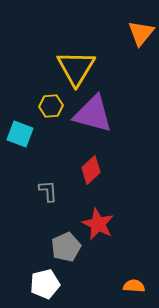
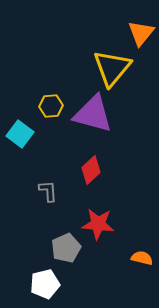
yellow triangle: moved 36 px right; rotated 9 degrees clockwise
cyan square: rotated 16 degrees clockwise
red star: rotated 20 degrees counterclockwise
gray pentagon: moved 1 px down
orange semicircle: moved 8 px right, 28 px up; rotated 10 degrees clockwise
